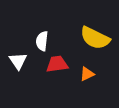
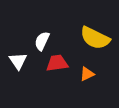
white semicircle: rotated 18 degrees clockwise
red trapezoid: moved 1 px up
